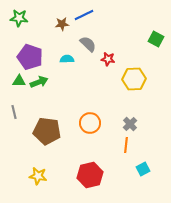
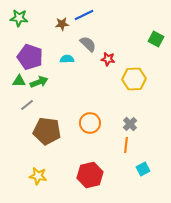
gray line: moved 13 px right, 7 px up; rotated 64 degrees clockwise
